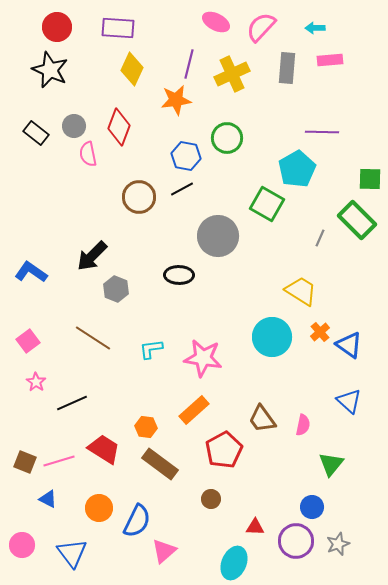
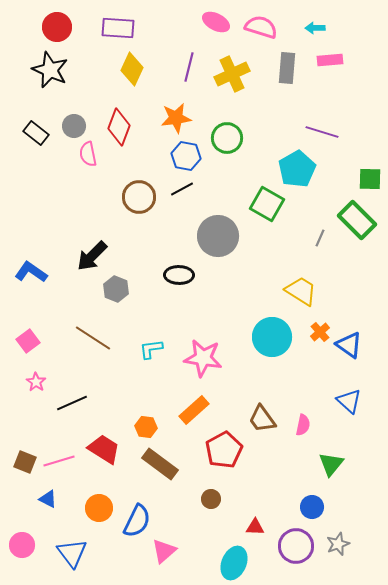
pink semicircle at (261, 27): rotated 64 degrees clockwise
purple line at (189, 64): moved 3 px down
orange star at (176, 100): moved 18 px down
purple line at (322, 132): rotated 16 degrees clockwise
purple circle at (296, 541): moved 5 px down
